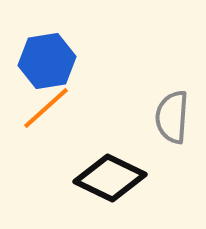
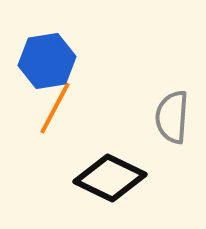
orange line: moved 9 px right; rotated 20 degrees counterclockwise
